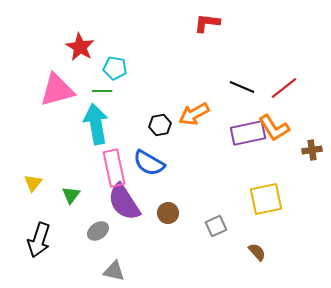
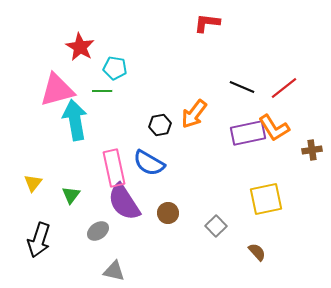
orange arrow: rotated 24 degrees counterclockwise
cyan arrow: moved 21 px left, 4 px up
gray square: rotated 20 degrees counterclockwise
